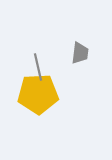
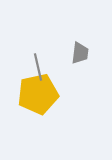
yellow pentagon: rotated 9 degrees counterclockwise
